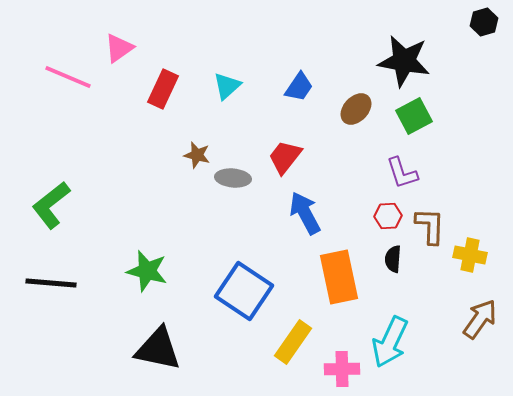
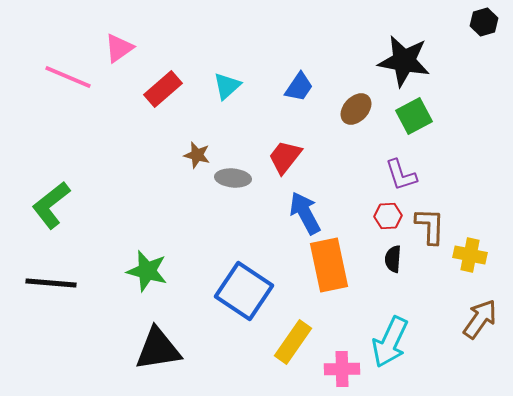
red rectangle: rotated 24 degrees clockwise
purple L-shape: moved 1 px left, 2 px down
orange rectangle: moved 10 px left, 12 px up
black triangle: rotated 21 degrees counterclockwise
